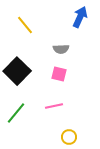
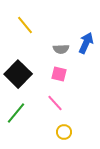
blue arrow: moved 6 px right, 26 px down
black square: moved 1 px right, 3 px down
pink line: moved 1 px right, 3 px up; rotated 60 degrees clockwise
yellow circle: moved 5 px left, 5 px up
